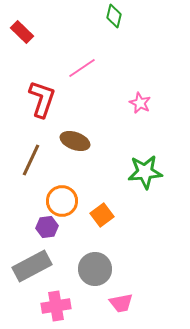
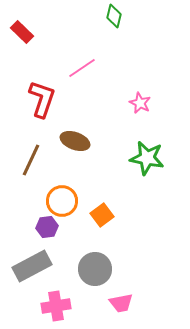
green star: moved 2 px right, 14 px up; rotated 16 degrees clockwise
